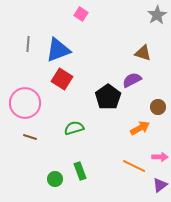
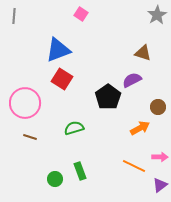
gray line: moved 14 px left, 28 px up
